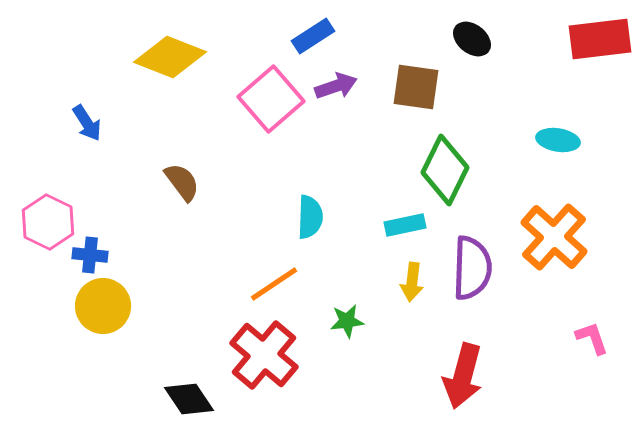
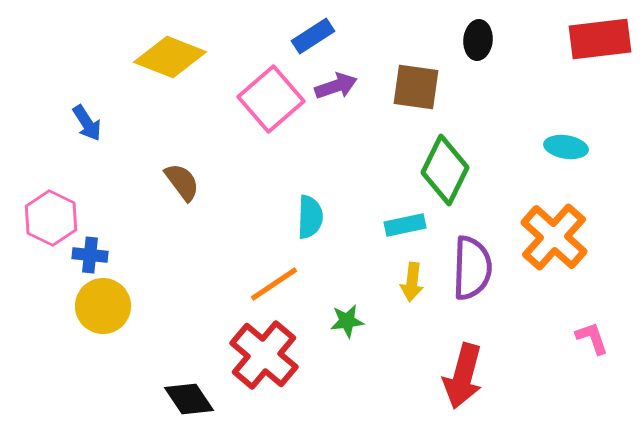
black ellipse: moved 6 px right, 1 px down; rotated 57 degrees clockwise
cyan ellipse: moved 8 px right, 7 px down
pink hexagon: moved 3 px right, 4 px up
